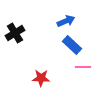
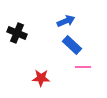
black cross: moved 2 px right; rotated 36 degrees counterclockwise
